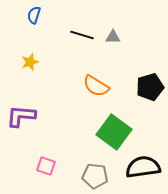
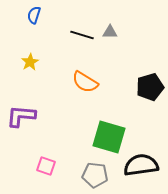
gray triangle: moved 3 px left, 5 px up
yellow star: rotated 12 degrees counterclockwise
orange semicircle: moved 11 px left, 4 px up
green square: moved 5 px left, 5 px down; rotated 20 degrees counterclockwise
black semicircle: moved 2 px left, 2 px up
gray pentagon: moved 1 px up
